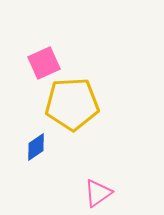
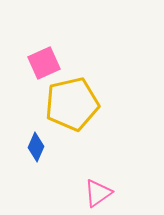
yellow pentagon: rotated 10 degrees counterclockwise
blue diamond: rotated 32 degrees counterclockwise
